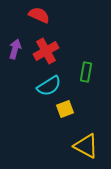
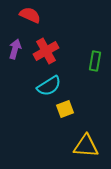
red semicircle: moved 9 px left
green rectangle: moved 9 px right, 11 px up
yellow triangle: rotated 24 degrees counterclockwise
